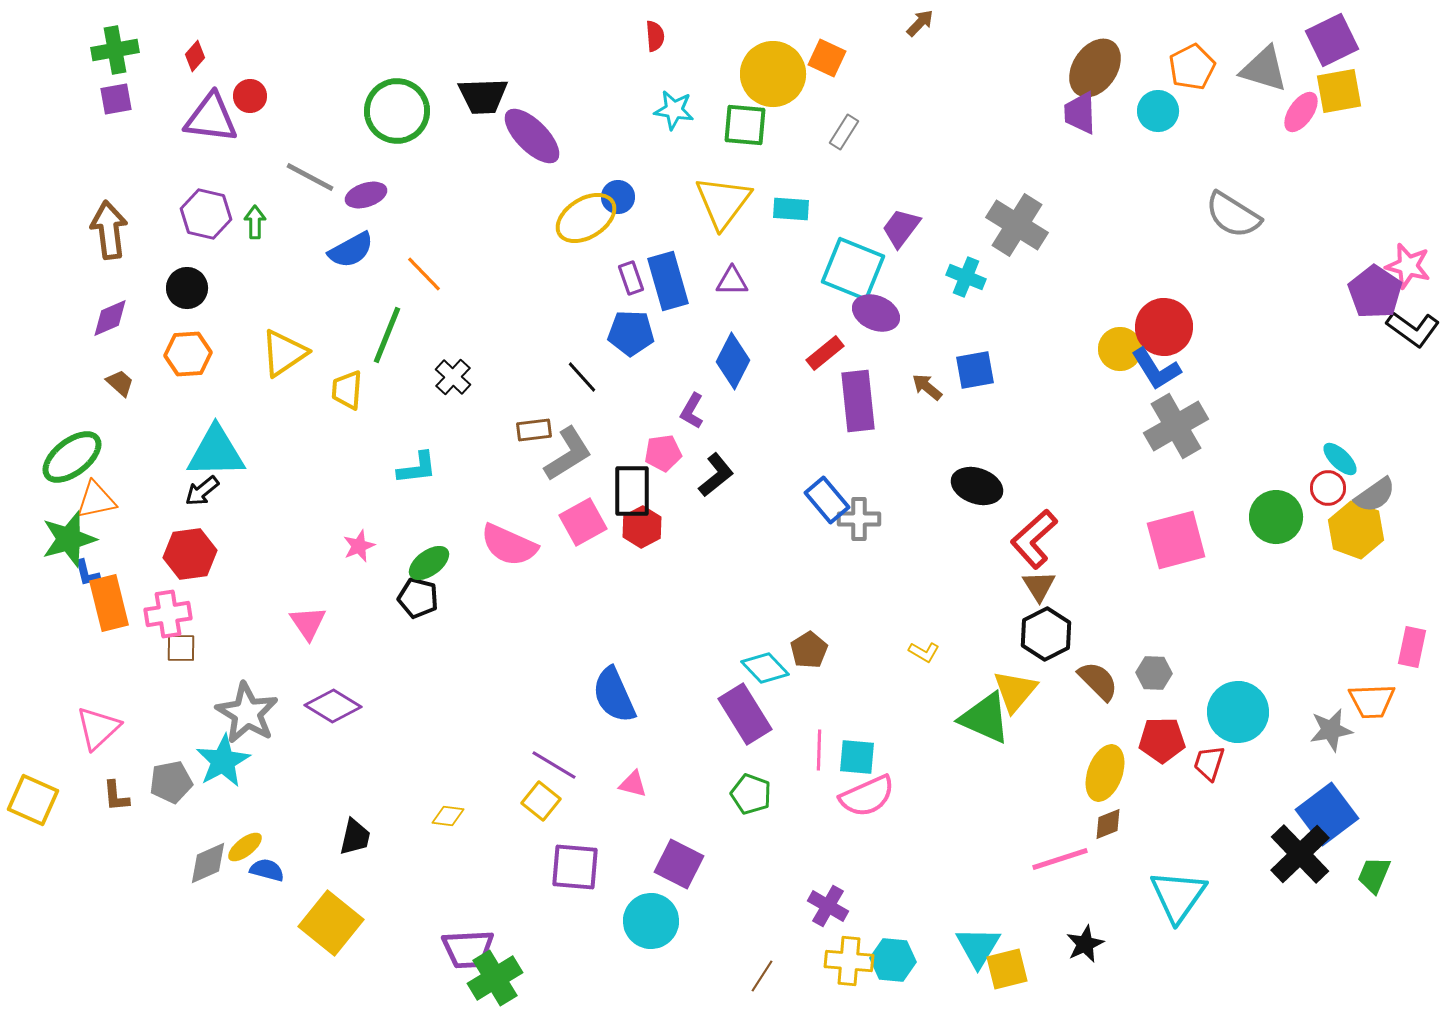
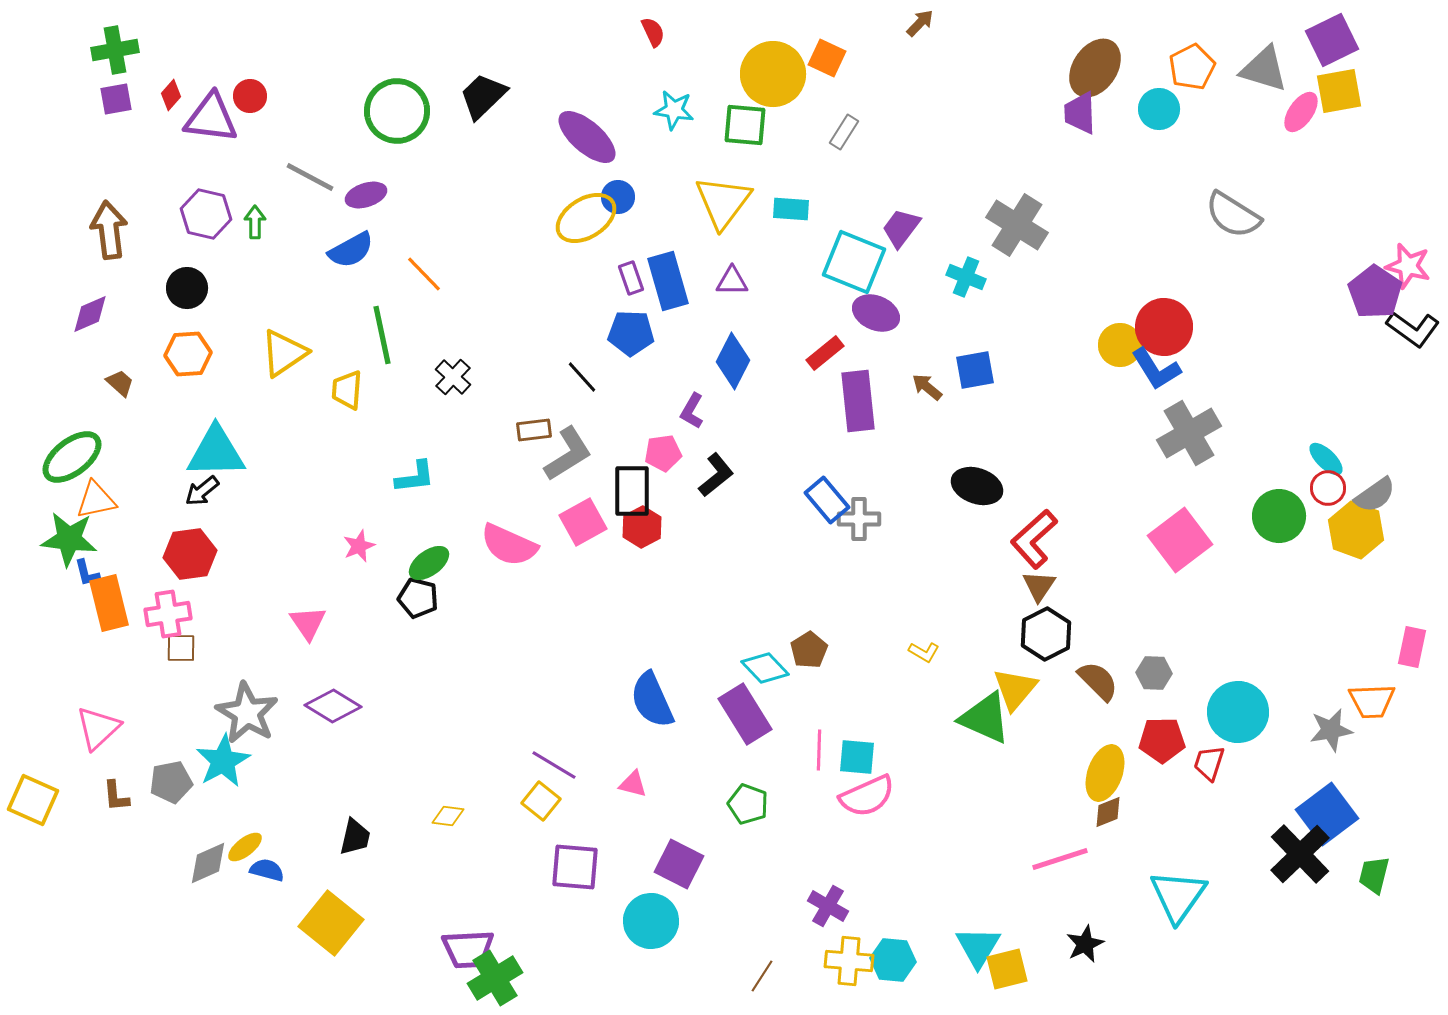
red semicircle at (655, 36): moved 2 px left, 4 px up; rotated 20 degrees counterclockwise
red diamond at (195, 56): moved 24 px left, 39 px down
black trapezoid at (483, 96): rotated 138 degrees clockwise
cyan circle at (1158, 111): moved 1 px right, 2 px up
purple ellipse at (532, 136): moved 55 px right, 1 px down; rotated 4 degrees counterclockwise
cyan square at (853, 269): moved 1 px right, 7 px up
purple diamond at (110, 318): moved 20 px left, 4 px up
green line at (387, 335): moved 5 px left; rotated 34 degrees counterclockwise
yellow circle at (1120, 349): moved 4 px up
gray cross at (1176, 426): moved 13 px right, 7 px down
cyan ellipse at (1340, 459): moved 14 px left
cyan L-shape at (417, 468): moved 2 px left, 9 px down
green circle at (1276, 517): moved 3 px right, 1 px up
green star at (69, 539): rotated 22 degrees clockwise
pink square at (1176, 540): moved 4 px right; rotated 22 degrees counterclockwise
brown triangle at (1039, 586): rotated 6 degrees clockwise
yellow triangle at (1015, 691): moved 2 px up
blue semicircle at (614, 695): moved 38 px right, 5 px down
green pentagon at (751, 794): moved 3 px left, 10 px down
brown diamond at (1108, 824): moved 12 px up
green trapezoid at (1374, 875): rotated 9 degrees counterclockwise
